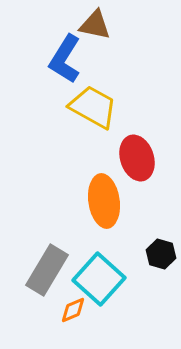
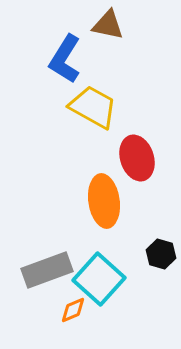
brown triangle: moved 13 px right
gray rectangle: rotated 39 degrees clockwise
